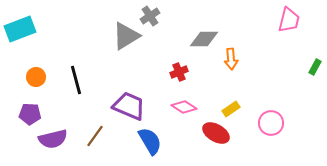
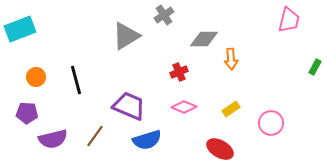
gray cross: moved 14 px right, 1 px up
pink diamond: rotated 10 degrees counterclockwise
purple pentagon: moved 3 px left, 1 px up
red ellipse: moved 4 px right, 16 px down
blue semicircle: moved 3 px left, 1 px up; rotated 104 degrees clockwise
